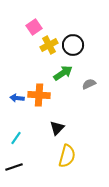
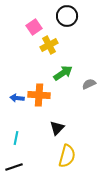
black circle: moved 6 px left, 29 px up
cyan line: rotated 24 degrees counterclockwise
